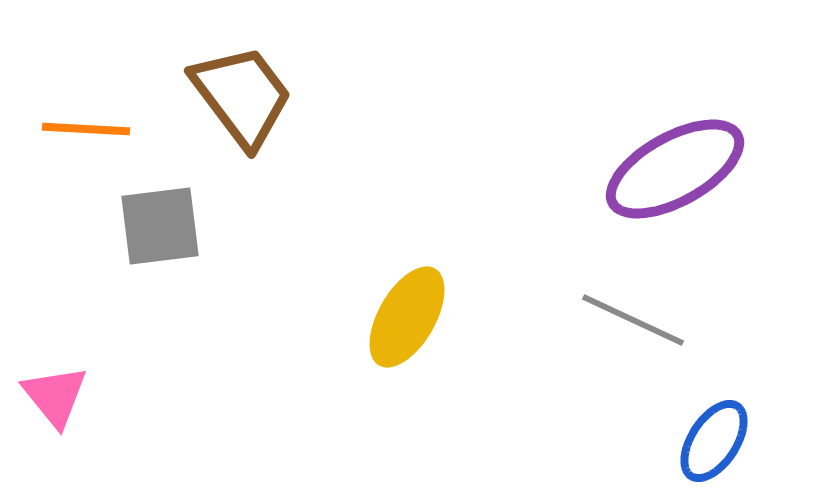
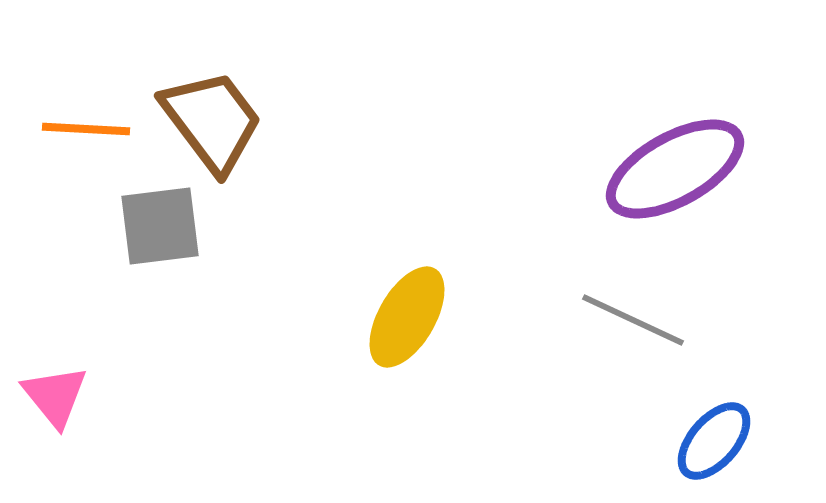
brown trapezoid: moved 30 px left, 25 px down
blue ellipse: rotated 8 degrees clockwise
